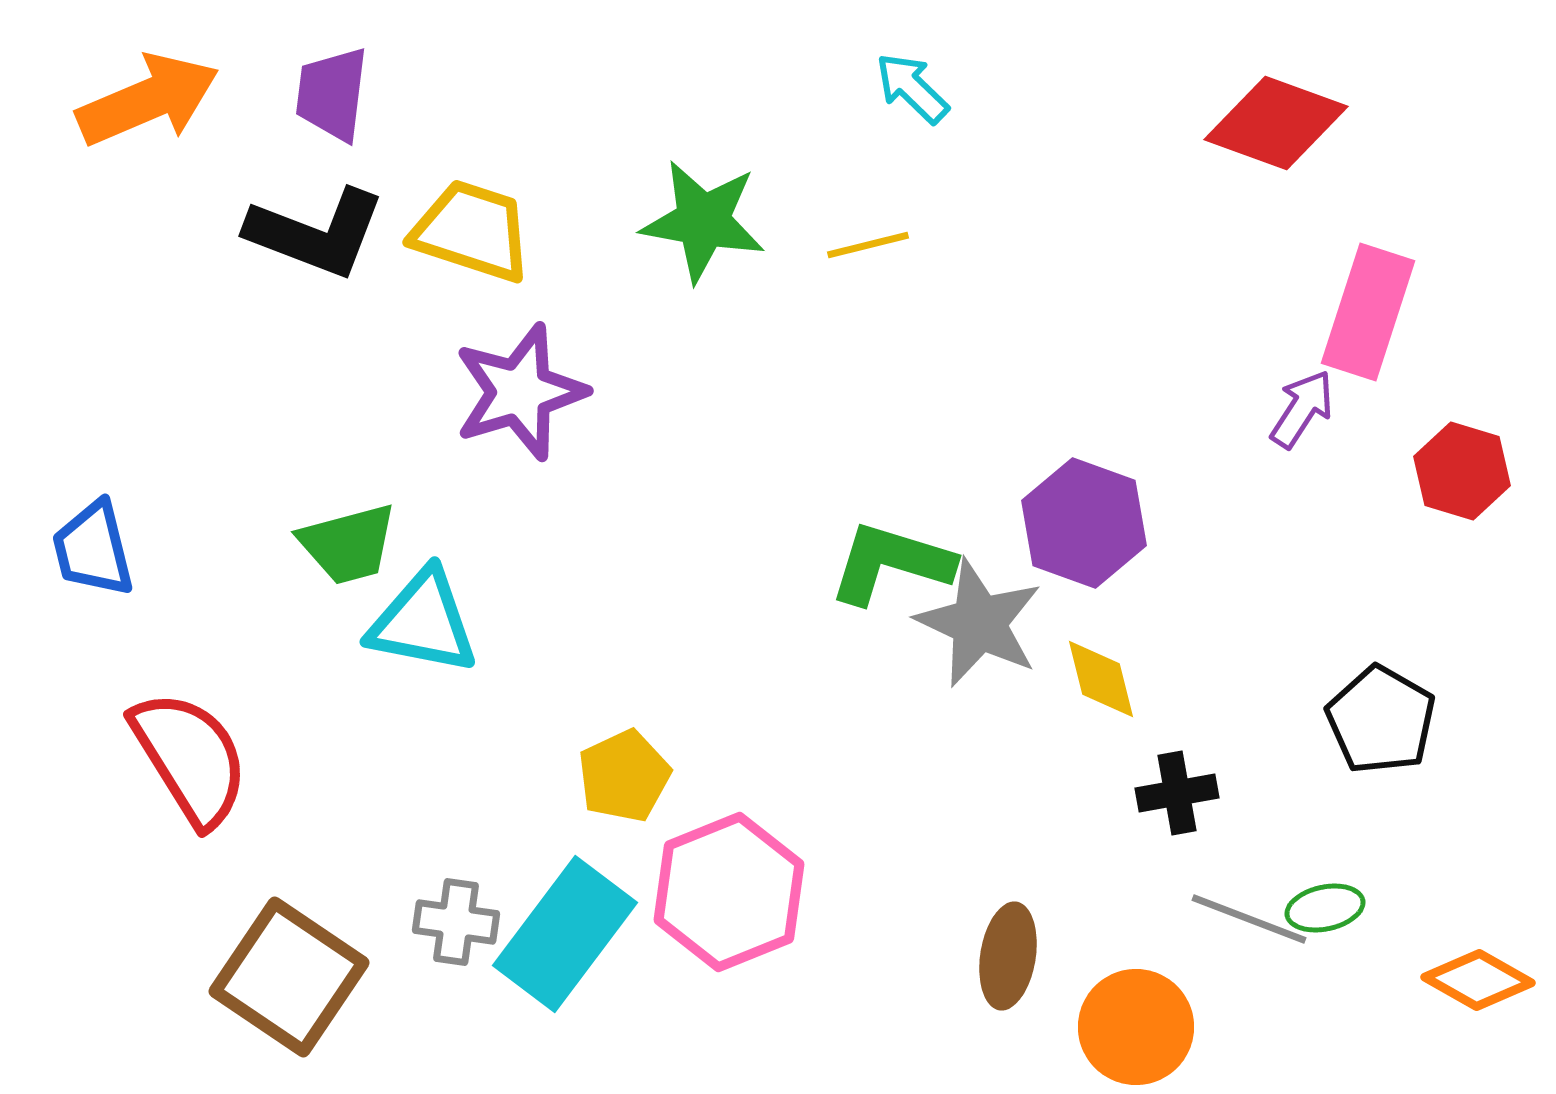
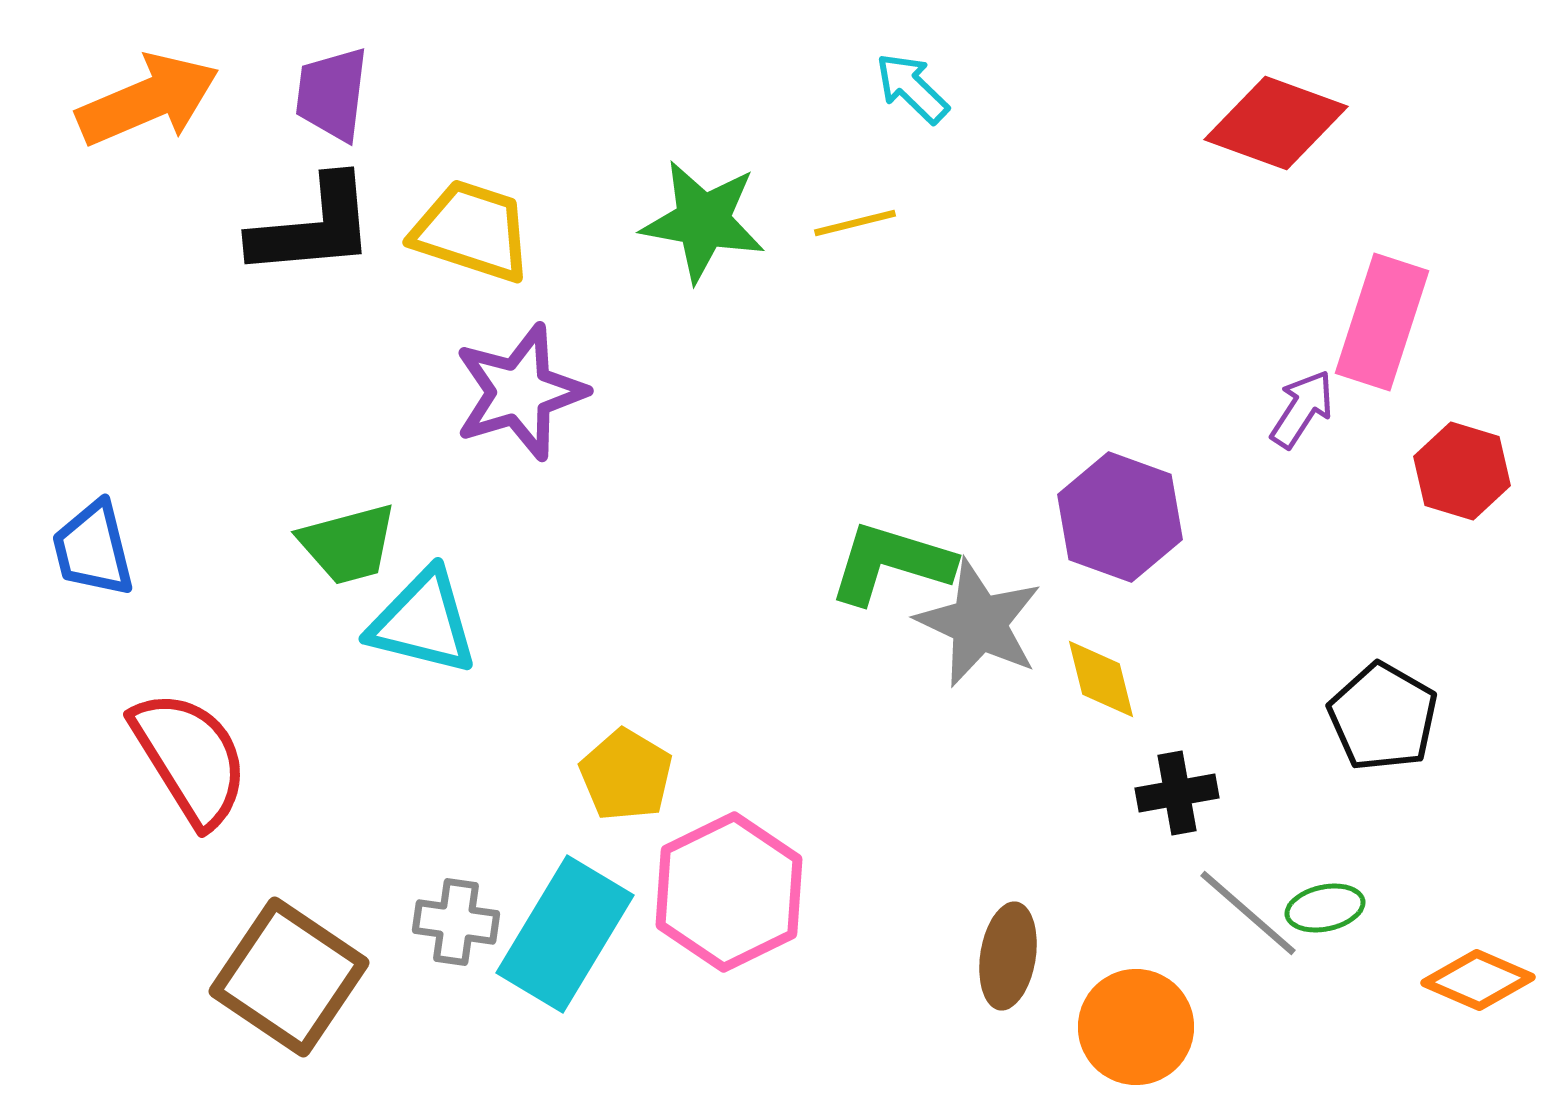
black L-shape: moved 3 px left, 6 px up; rotated 26 degrees counterclockwise
yellow line: moved 13 px left, 22 px up
pink rectangle: moved 14 px right, 10 px down
purple hexagon: moved 36 px right, 6 px up
cyan triangle: rotated 3 degrees clockwise
black pentagon: moved 2 px right, 3 px up
yellow pentagon: moved 2 px right, 1 px up; rotated 16 degrees counterclockwise
pink hexagon: rotated 4 degrees counterclockwise
gray line: moved 1 px left, 6 px up; rotated 20 degrees clockwise
cyan rectangle: rotated 6 degrees counterclockwise
orange diamond: rotated 6 degrees counterclockwise
